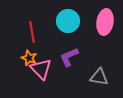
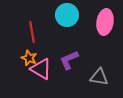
cyan circle: moved 1 px left, 6 px up
purple L-shape: moved 3 px down
pink triangle: rotated 15 degrees counterclockwise
